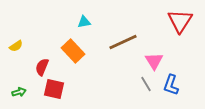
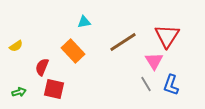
red triangle: moved 13 px left, 15 px down
brown line: rotated 8 degrees counterclockwise
